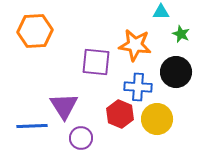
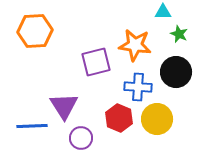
cyan triangle: moved 2 px right
green star: moved 2 px left
purple square: rotated 20 degrees counterclockwise
red hexagon: moved 1 px left, 4 px down
